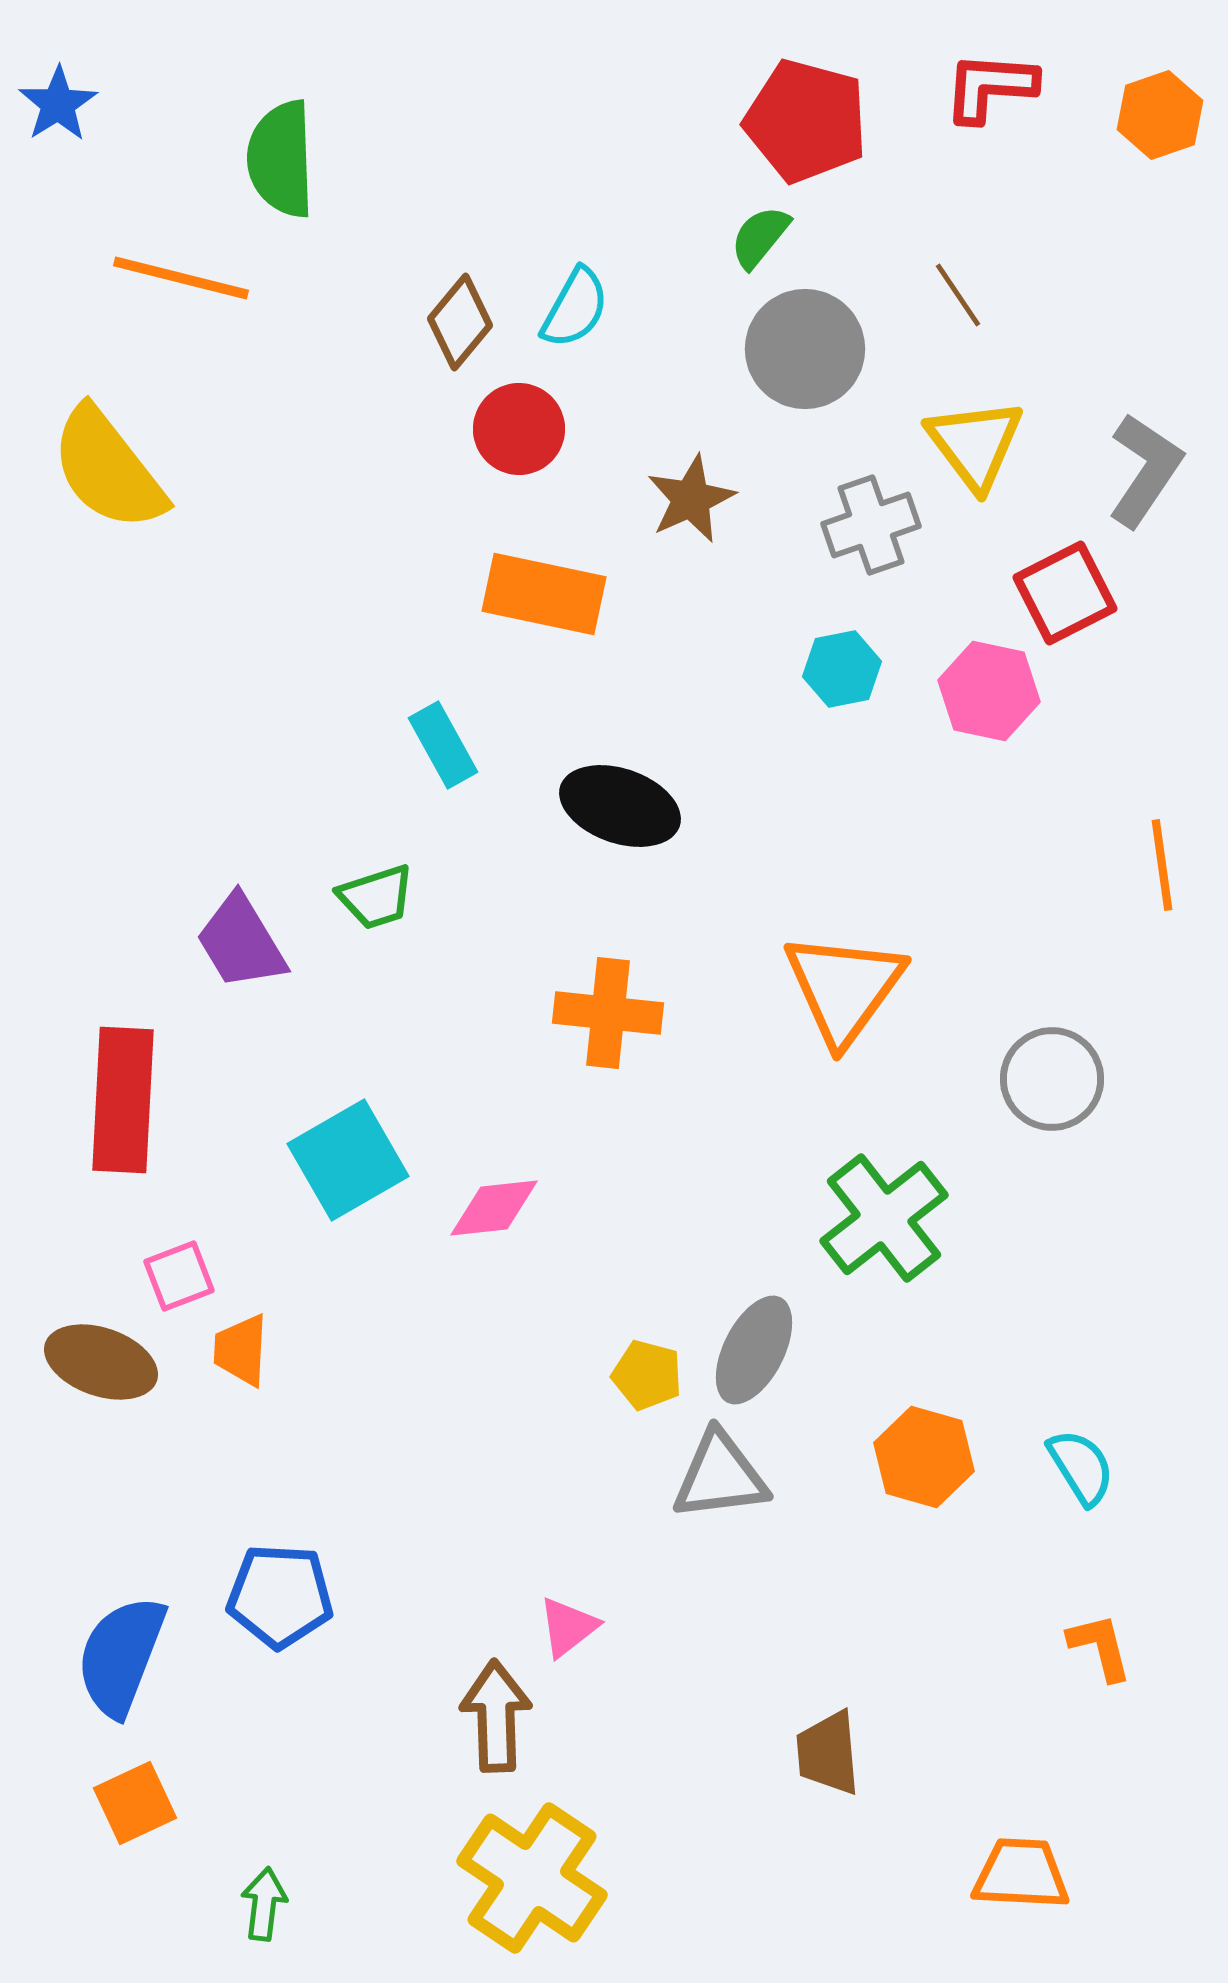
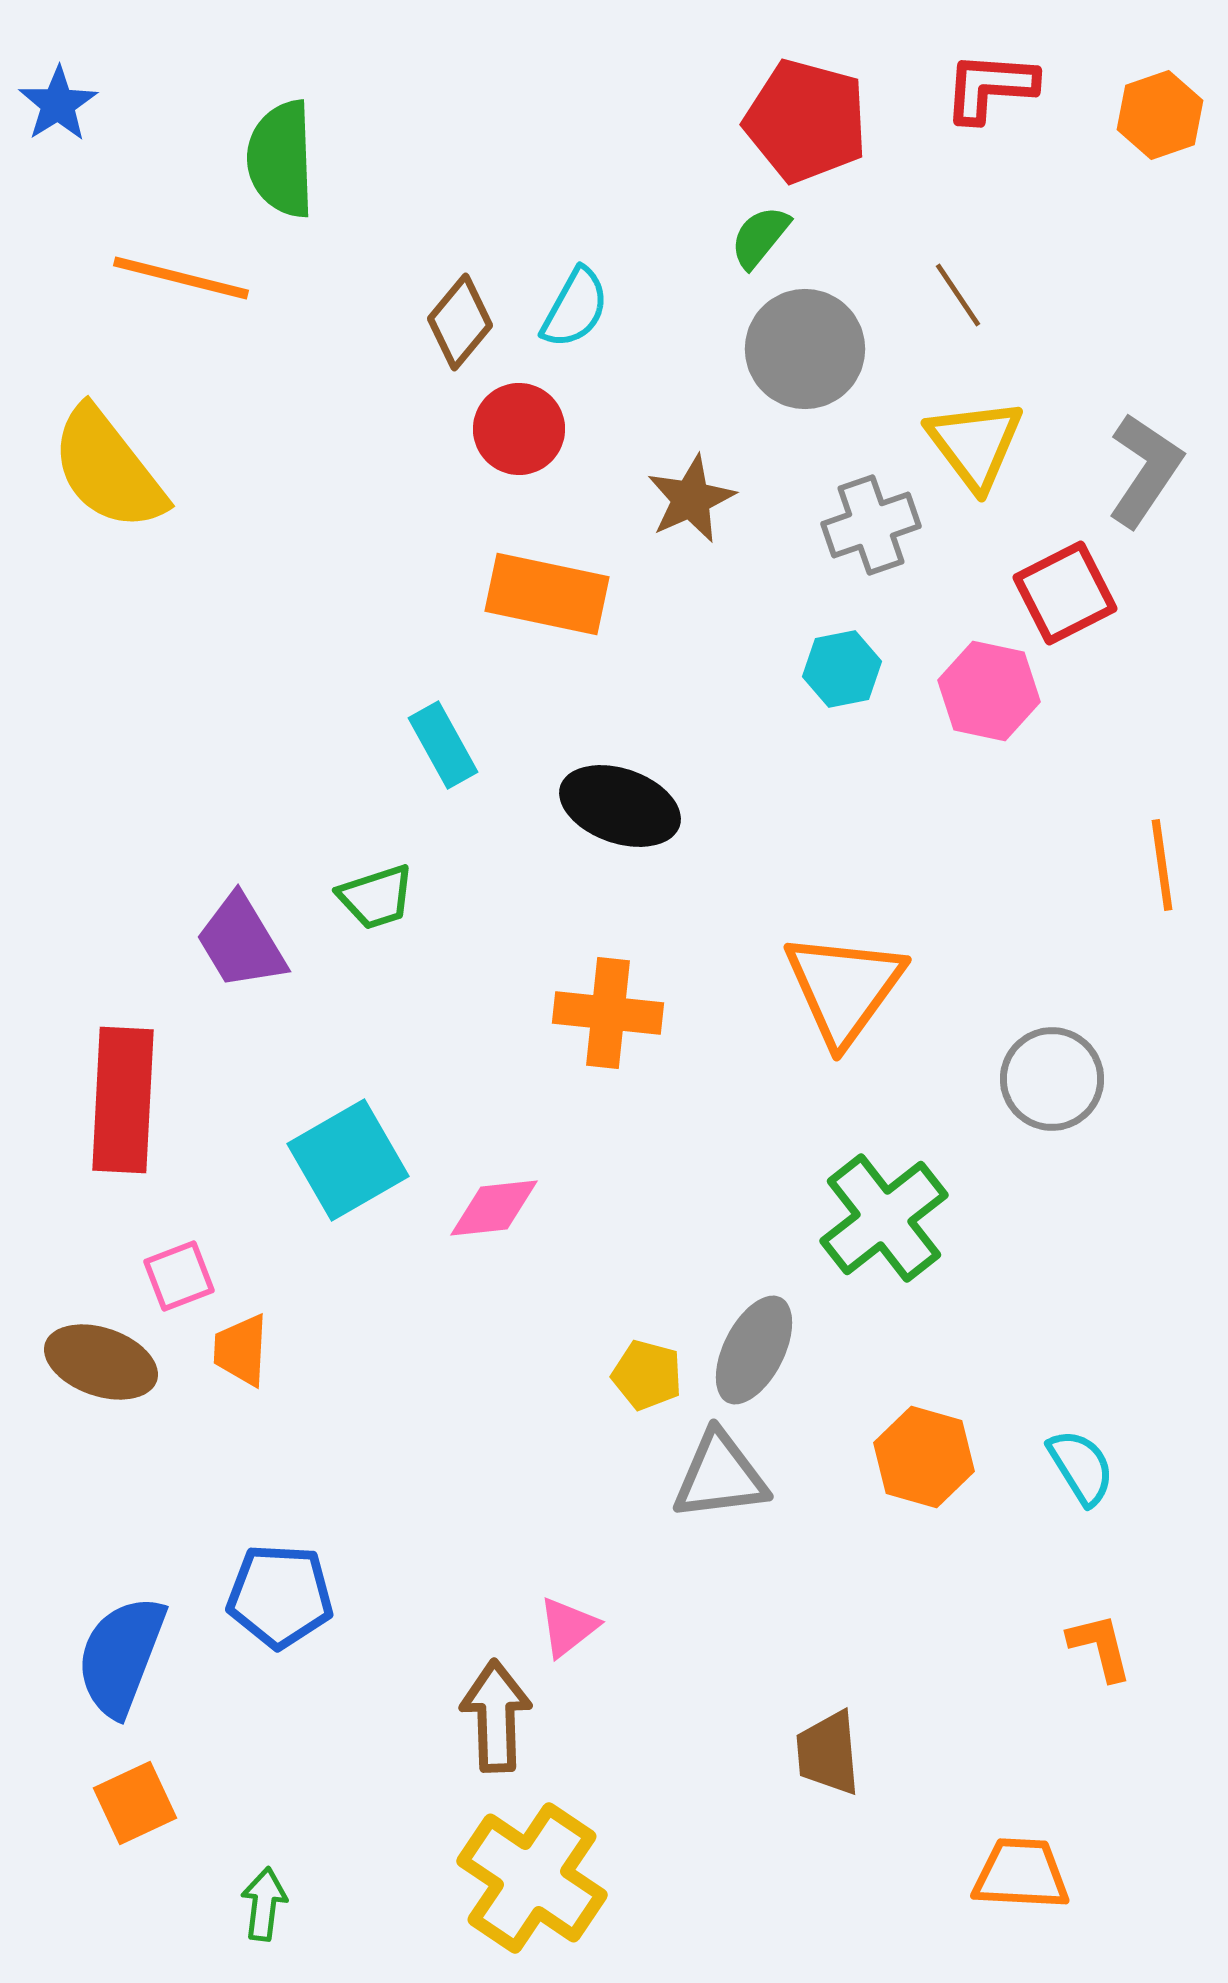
orange rectangle at (544, 594): moved 3 px right
